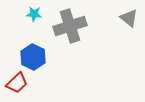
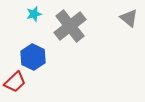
cyan star: rotated 21 degrees counterclockwise
gray cross: rotated 20 degrees counterclockwise
red trapezoid: moved 2 px left, 1 px up
